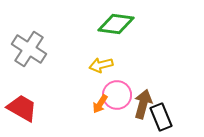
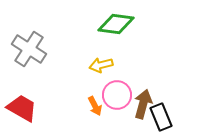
orange arrow: moved 5 px left, 2 px down; rotated 60 degrees counterclockwise
